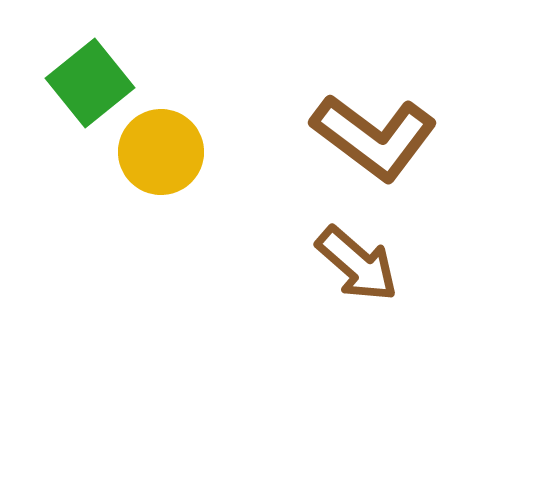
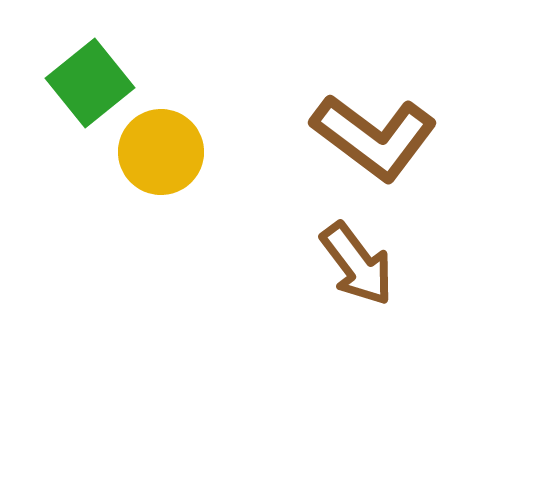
brown arrow: rotated 12 degrees clockwise
